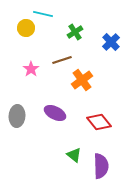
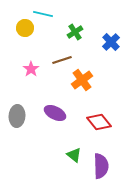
yellow circle: moved 1 px left
